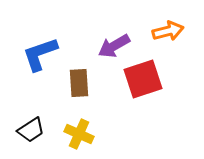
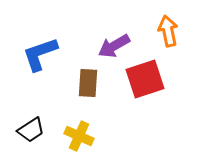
orange arrow: rotated 88 degrees counterclockwise
red square: moved 2 px right
brown rectangle: moved 9 px right; rotated 8 degrees clockwise
yellow cross: moved 2 px down
